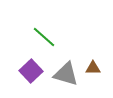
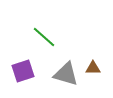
purple square: moved 8 px left; rotated 25 degrees clockwise
